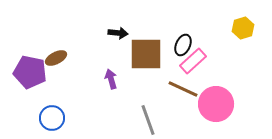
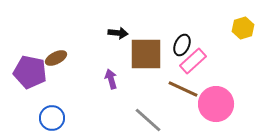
black ellipse: moved 1 px left
gray line: rotated 28 degrees counterclockwise
